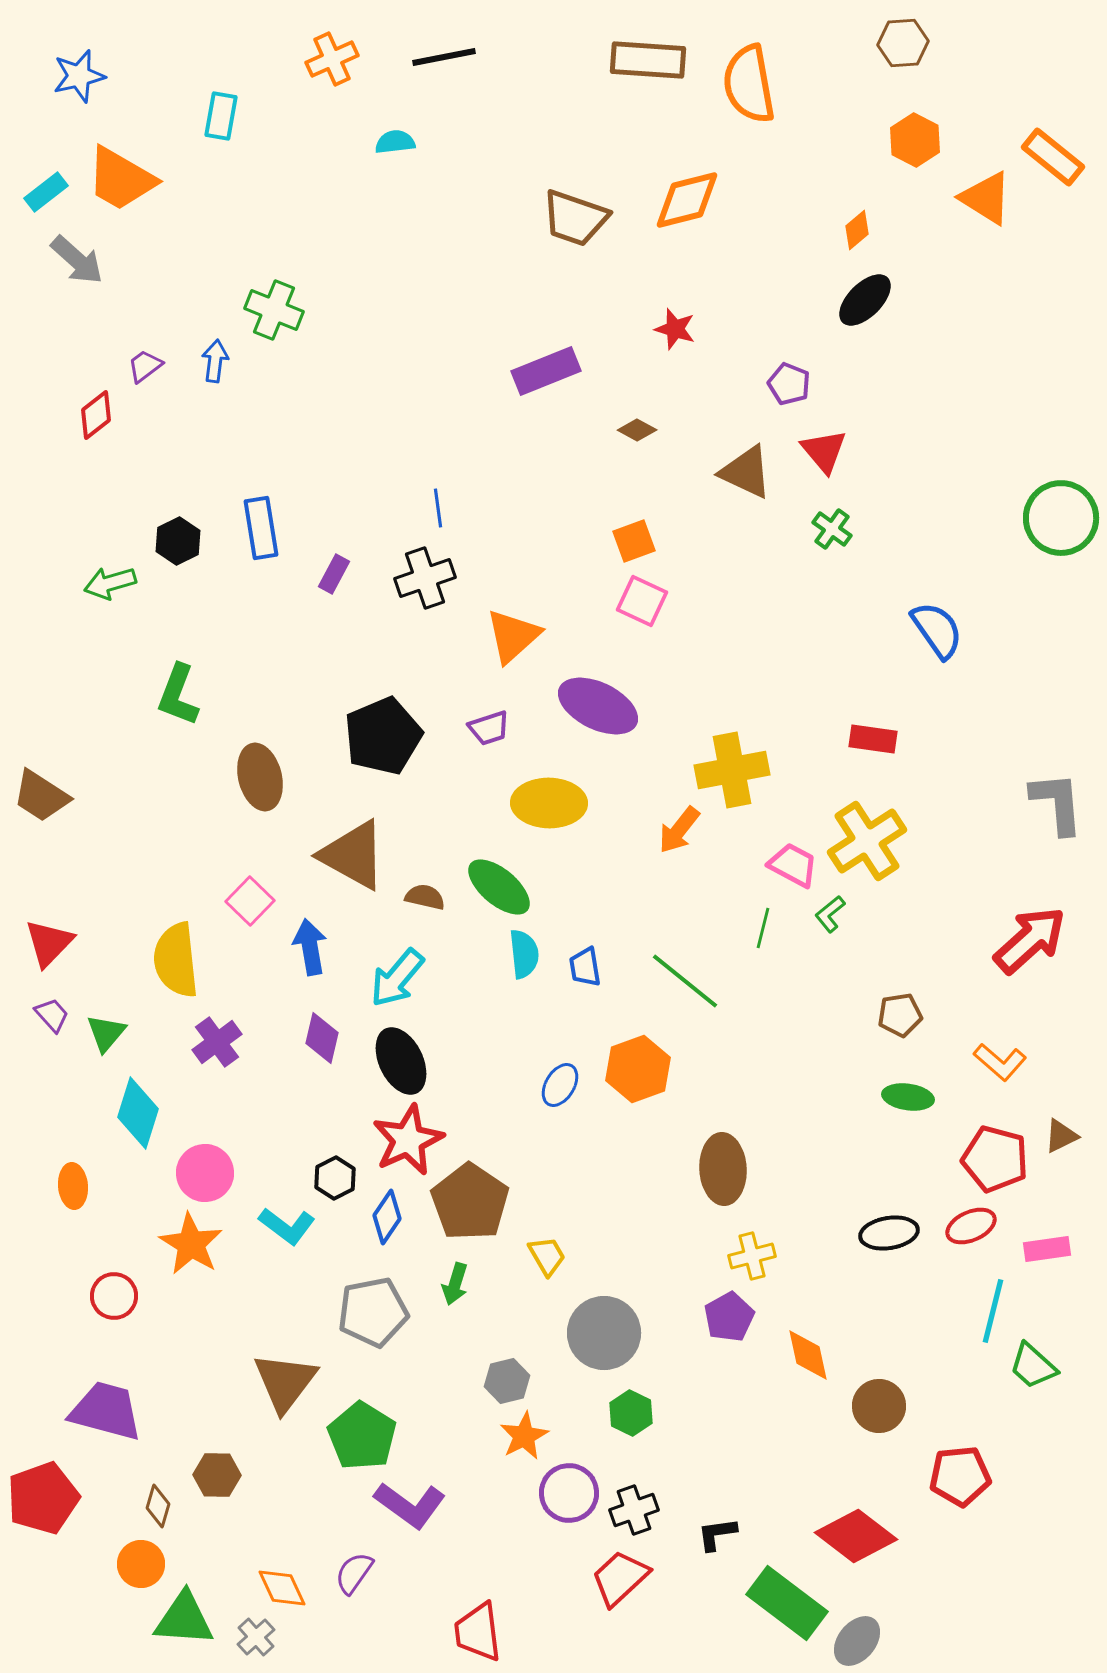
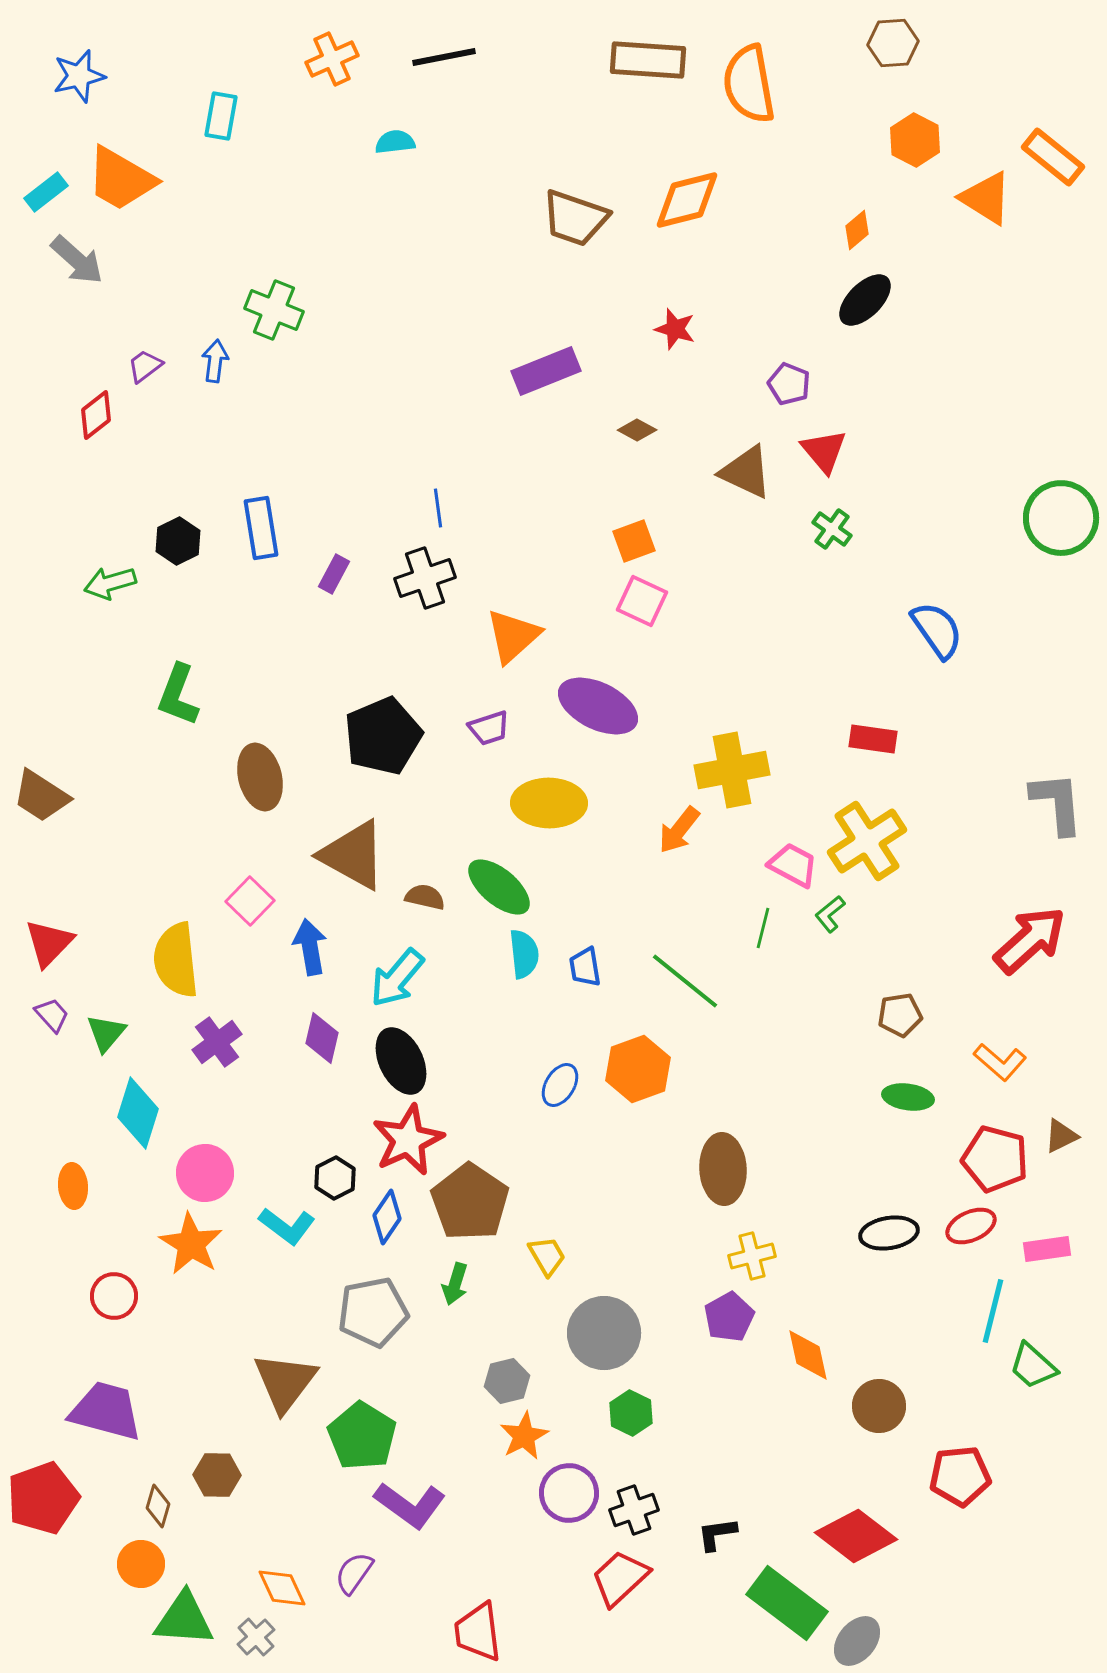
brown hexagon at (903, 43): moved 10 px left
